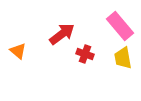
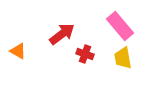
orange triangle: rotated 12 degrees counterclockwise
